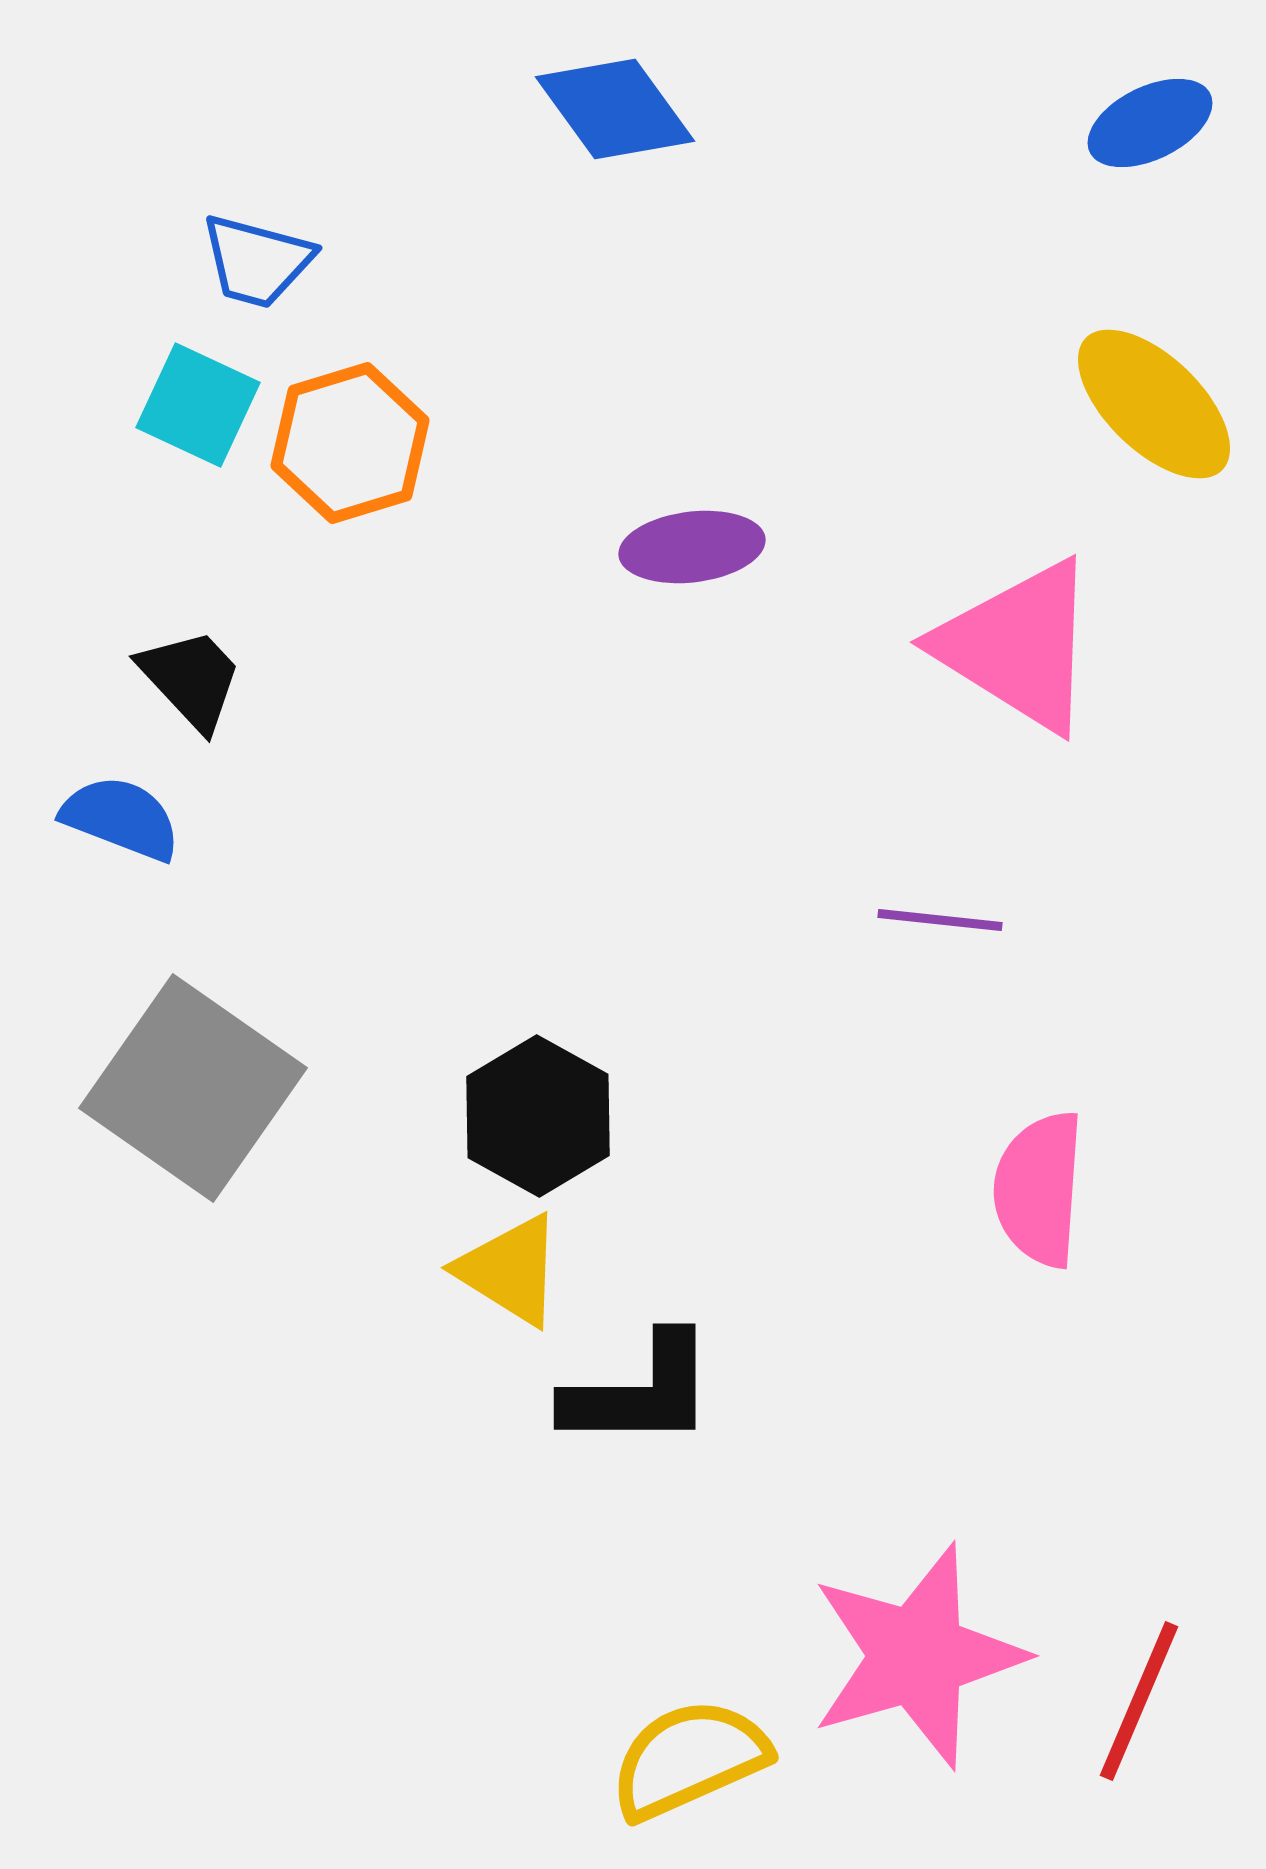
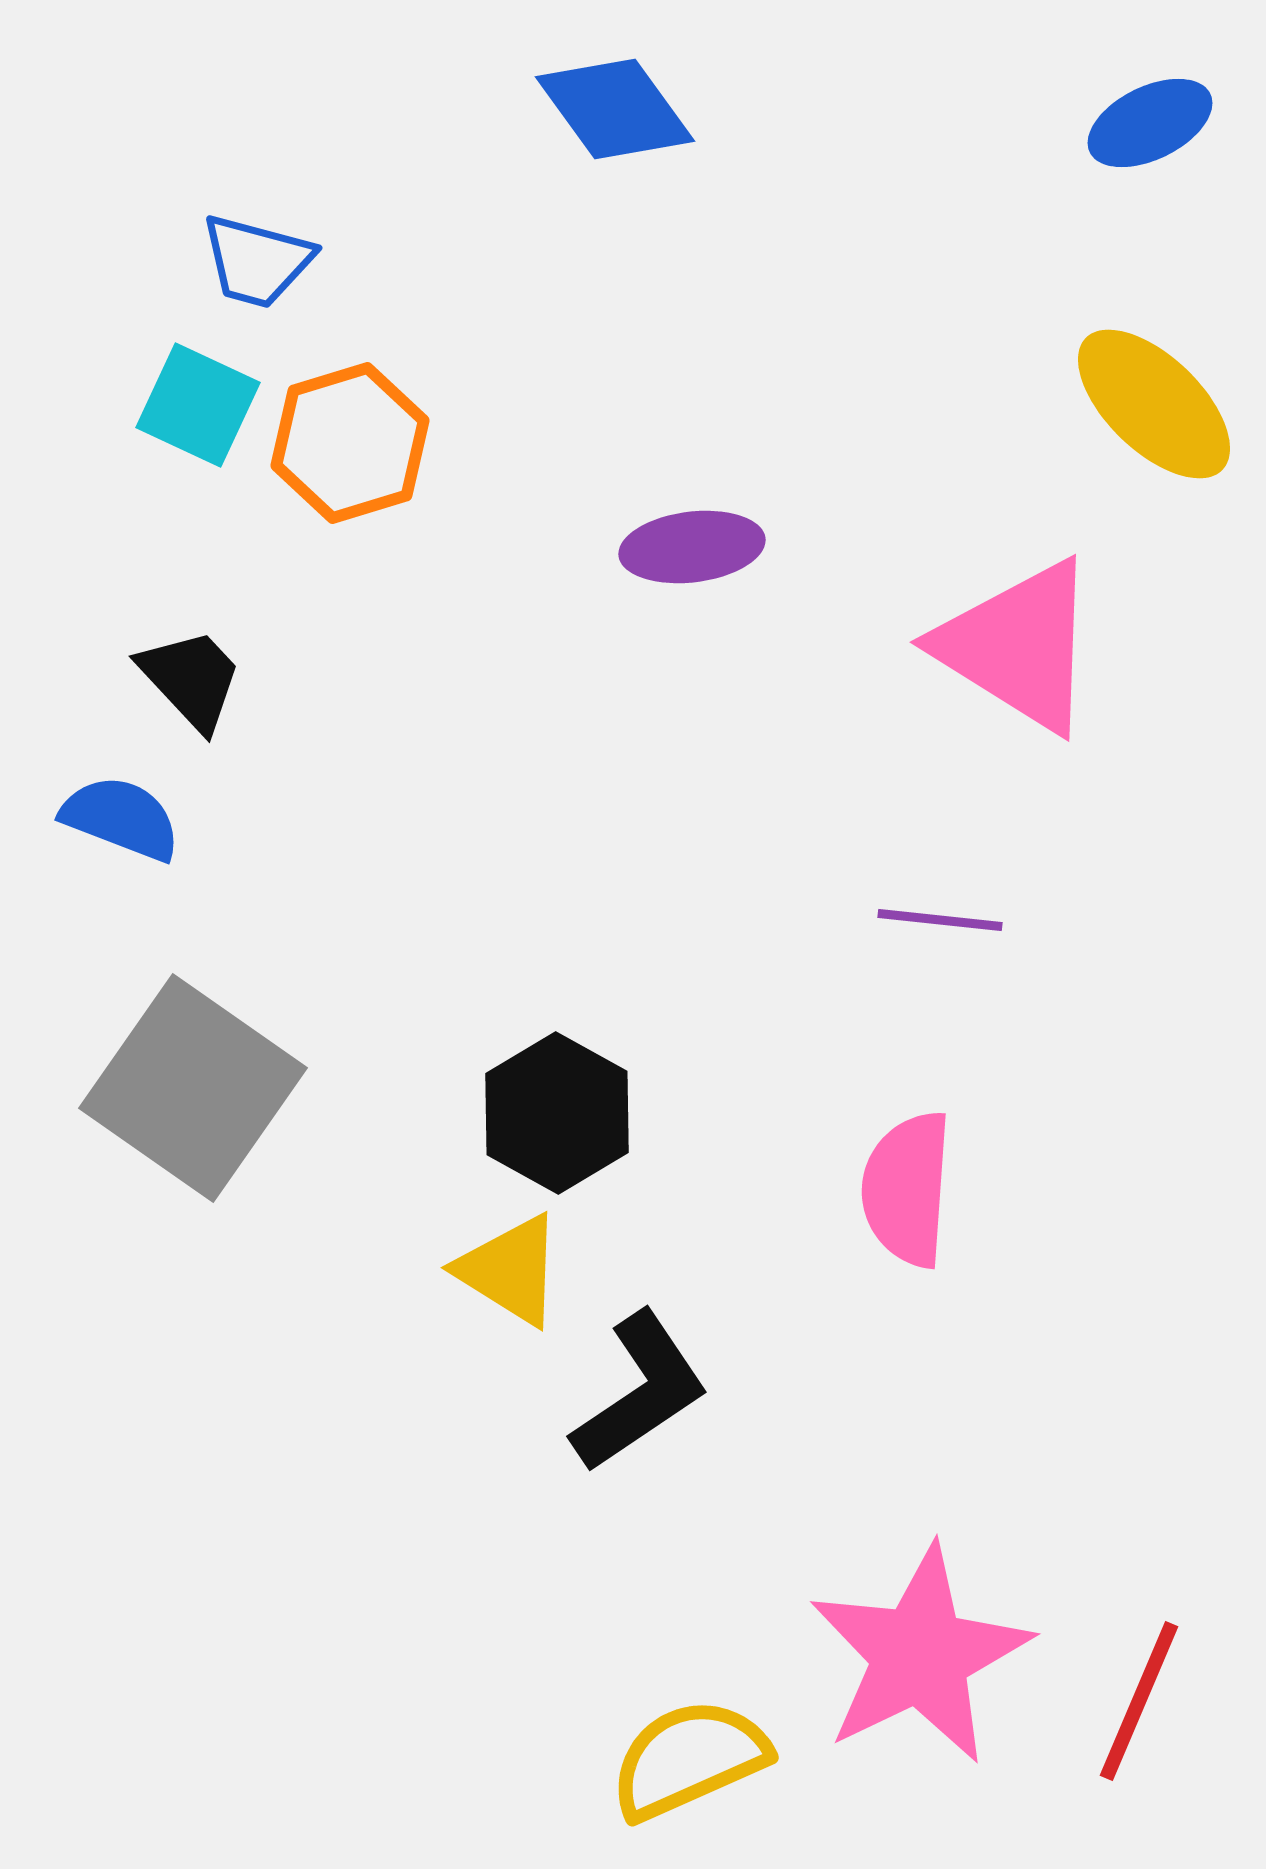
black hexagon: moved 19 px right, 3 px up
pink semicircle: moved 132 px left
black L-shape: rotated 34 degrees counterclockwise
pink star: moved 3 px right, 1 px up; rotated 10 degrees counterclockwise
